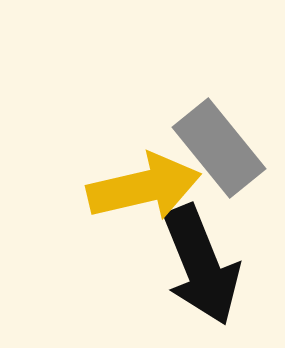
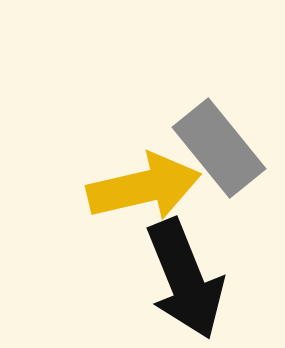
black arrow: moved 16 px left, 14 px down
